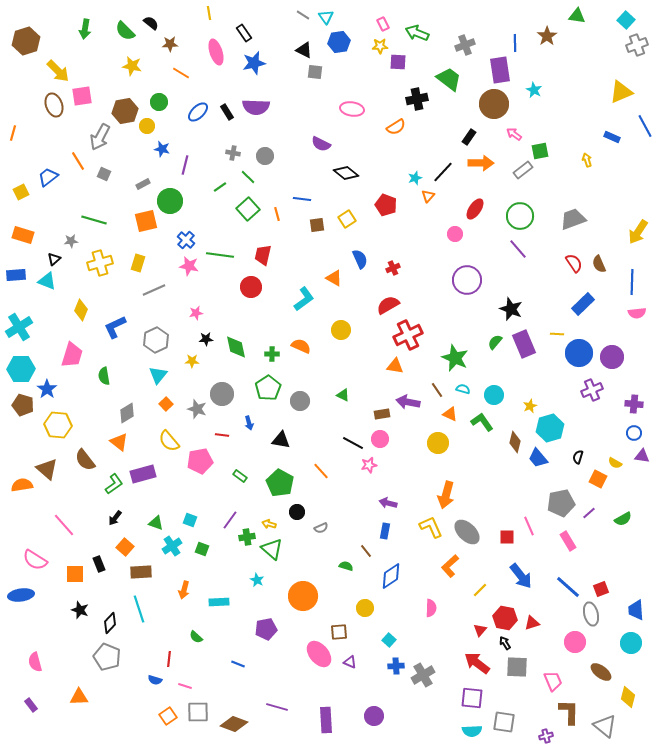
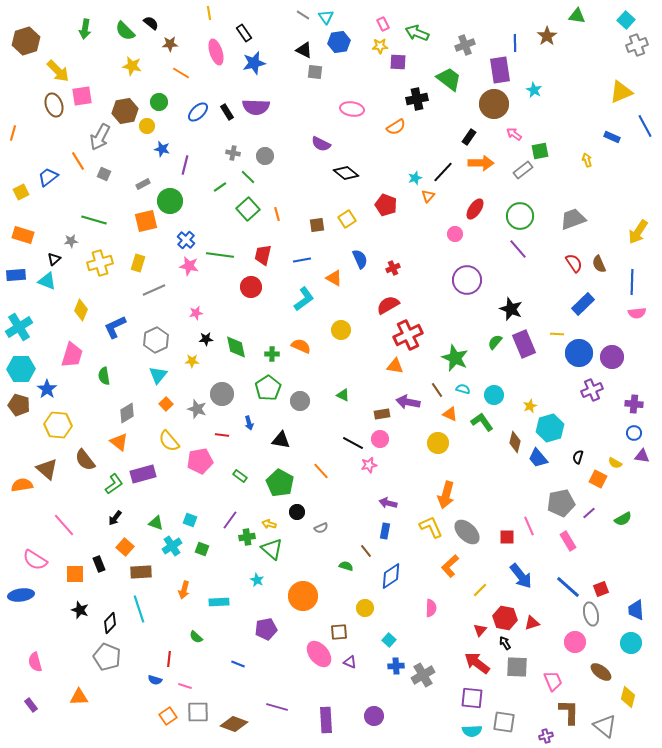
blue line at (302, 199): moved 61 px down; rotated 18 degrees counterclockwise
brown pentagon at (23, 405): moved 4 px left
